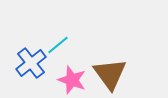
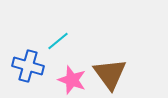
cyan line: moved 4 px up
blue cross: moved 3 px left, 3 px down; rotated 36 degrees counterclockwise
